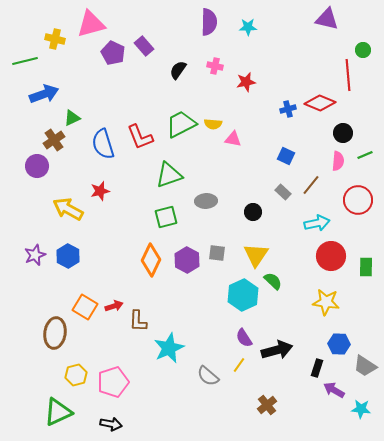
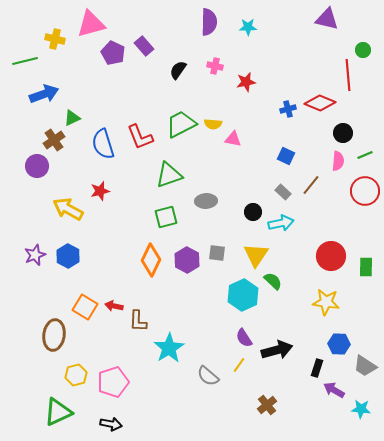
red circle at (358, 200): moved 7 px right, 9 px up
cyan arrow at (317, 223): moved 36 px left
red arrow at (114, 306): rotated 150 degrees counterclockwise
brown ellipse at (55, 333): moved 1 px left, 2 px down
cyan star at (169, 348): rotated 8 degrees counterclockwise
